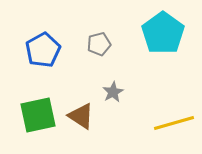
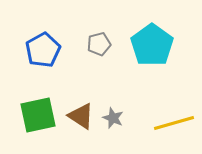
cyan pentagon: moved 11 px left, 12 px down
gray star: moved 26 px down; rotated 20 degrees counterclockwise
